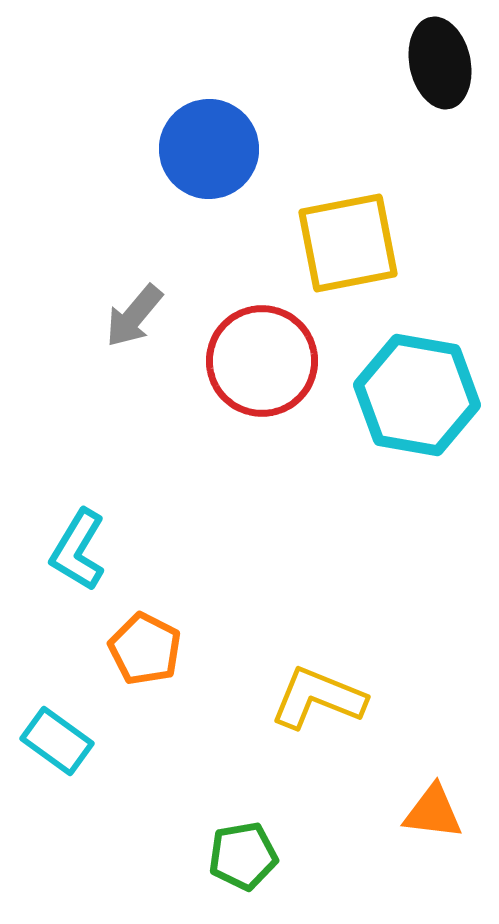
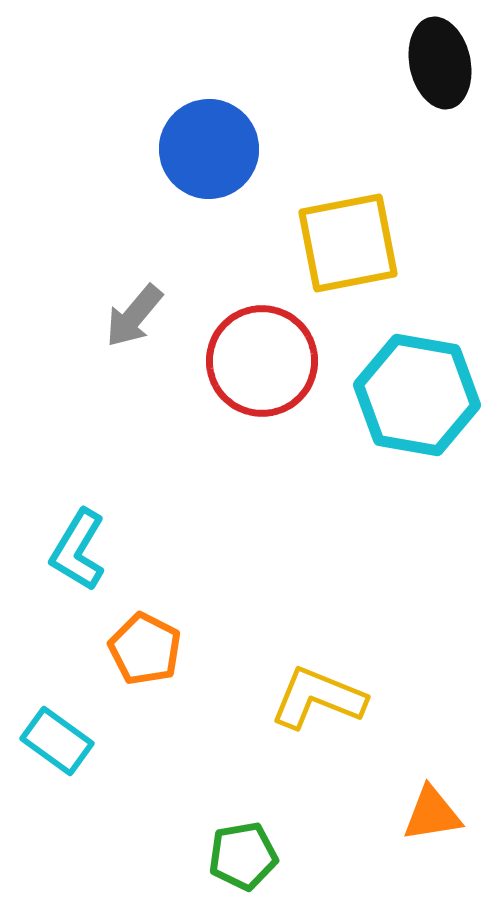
orange triangle: moved 1 px left, 2 px down; rotated 16 degrees counterclockwise
